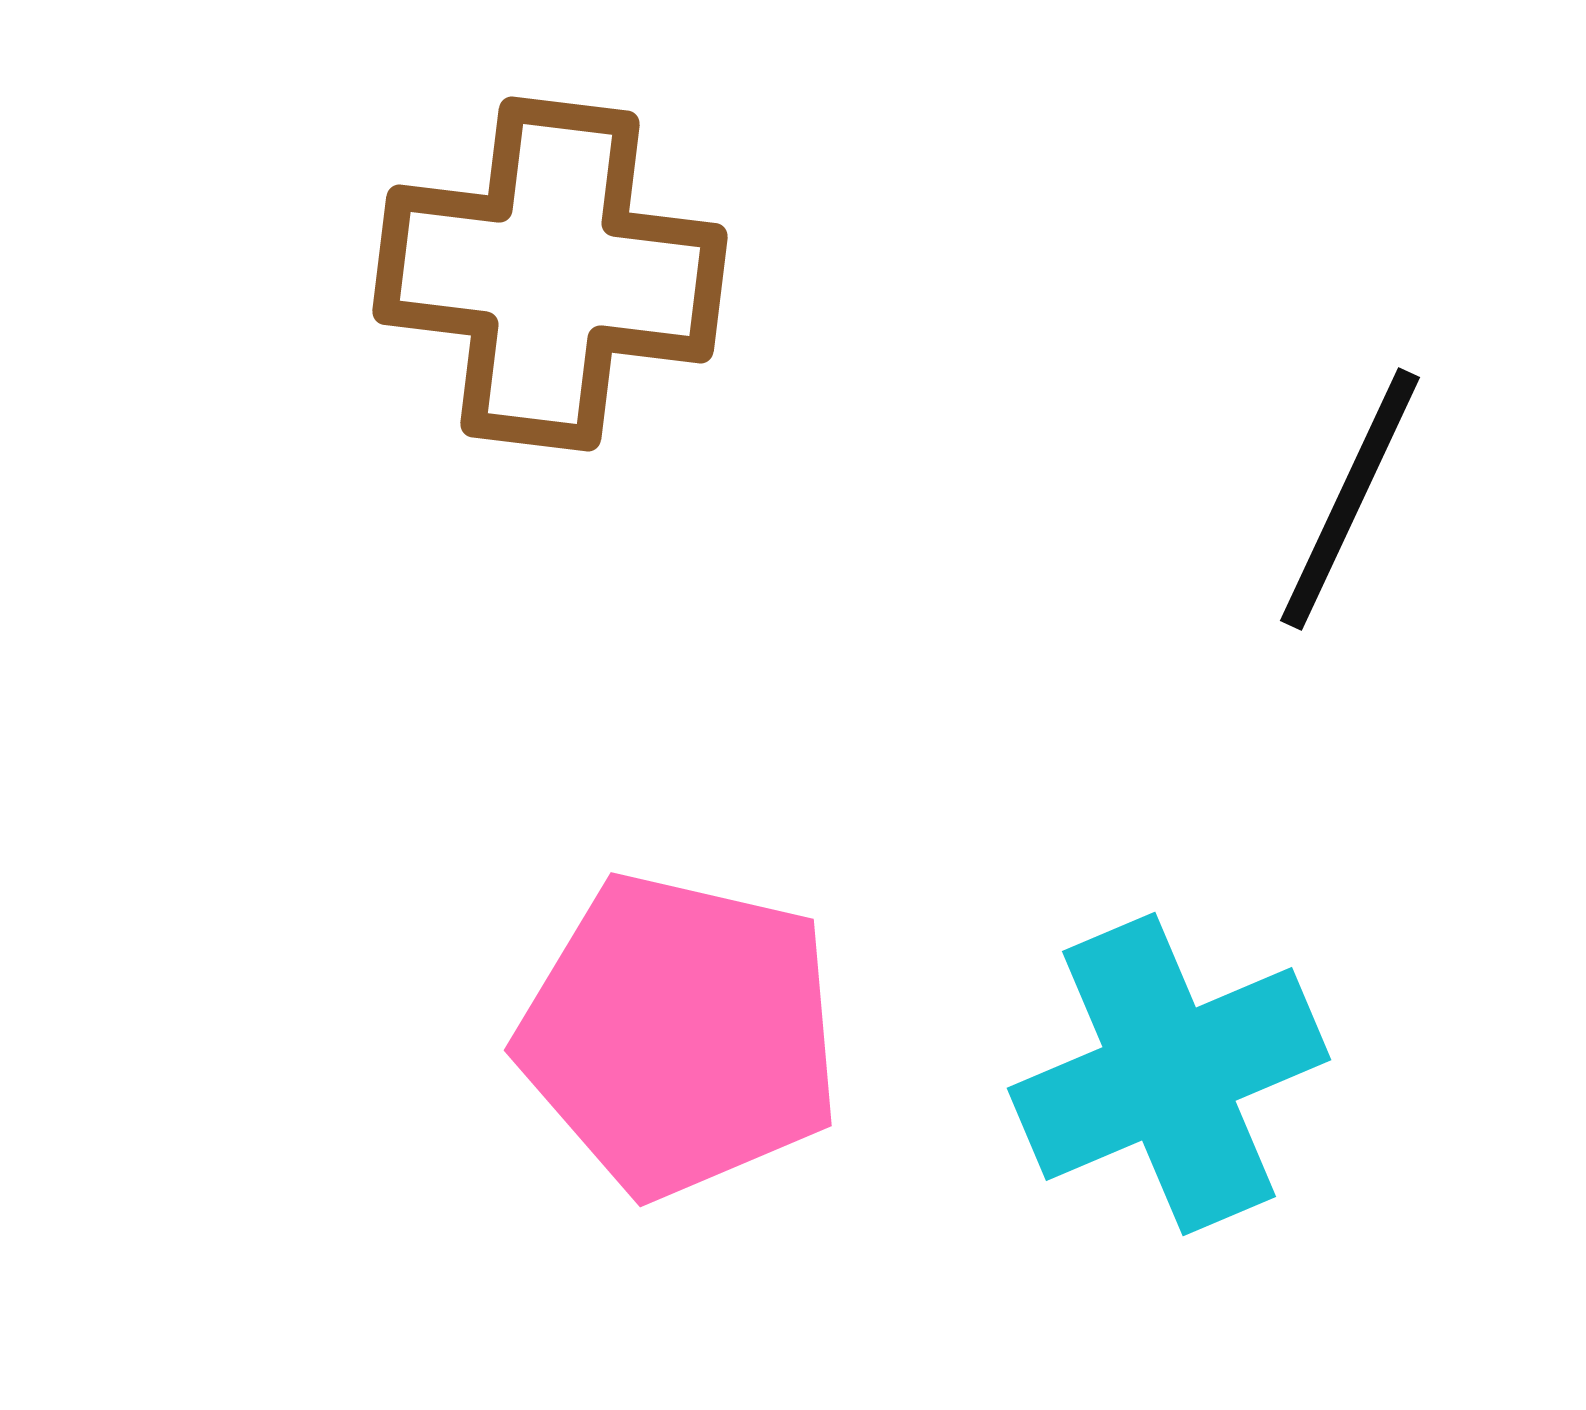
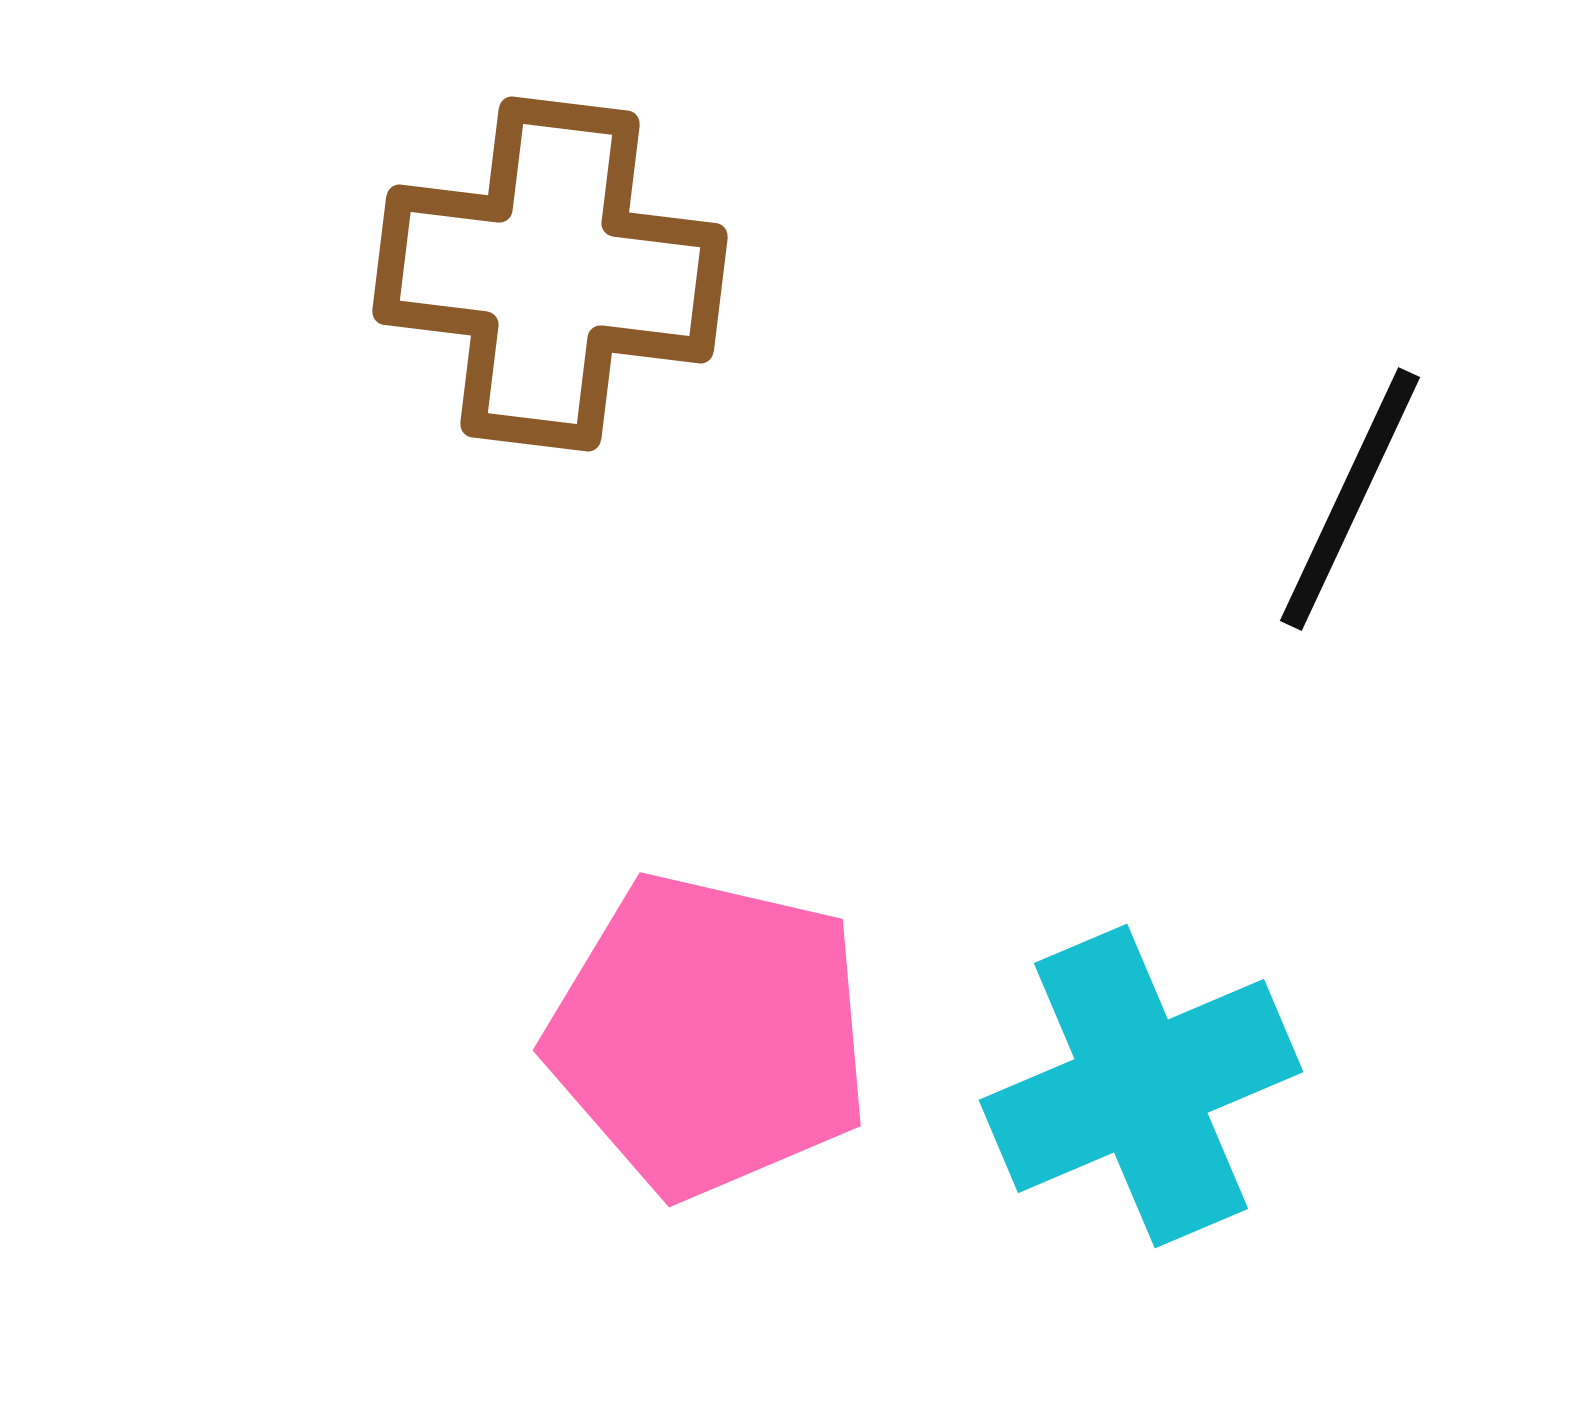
pink pentagon: moved 29 px right
cyan cross: moved 28 px left, 12 px down
